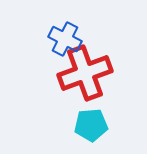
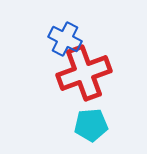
red cross: moved 1 px left
